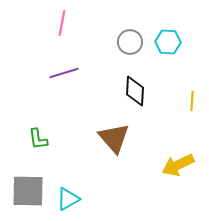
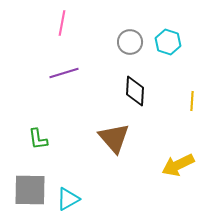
cyan hexagon: rotated 15 degrees clockwise
gray square: moved 2 px right, 1 px up
